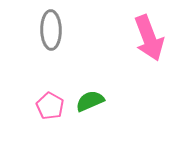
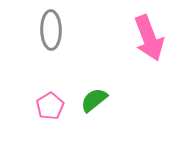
green semicircle: moved 4 px right, 1 px up; rotated 16 degrees counterclockwise
pink pentagon: rotated 12 degrees clockwise
